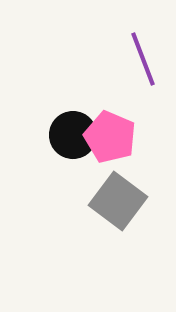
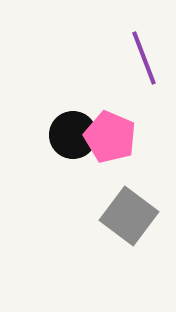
purple line: moved 1 px right, 1 px up
gray square: moved 11 px right, 15 px down
